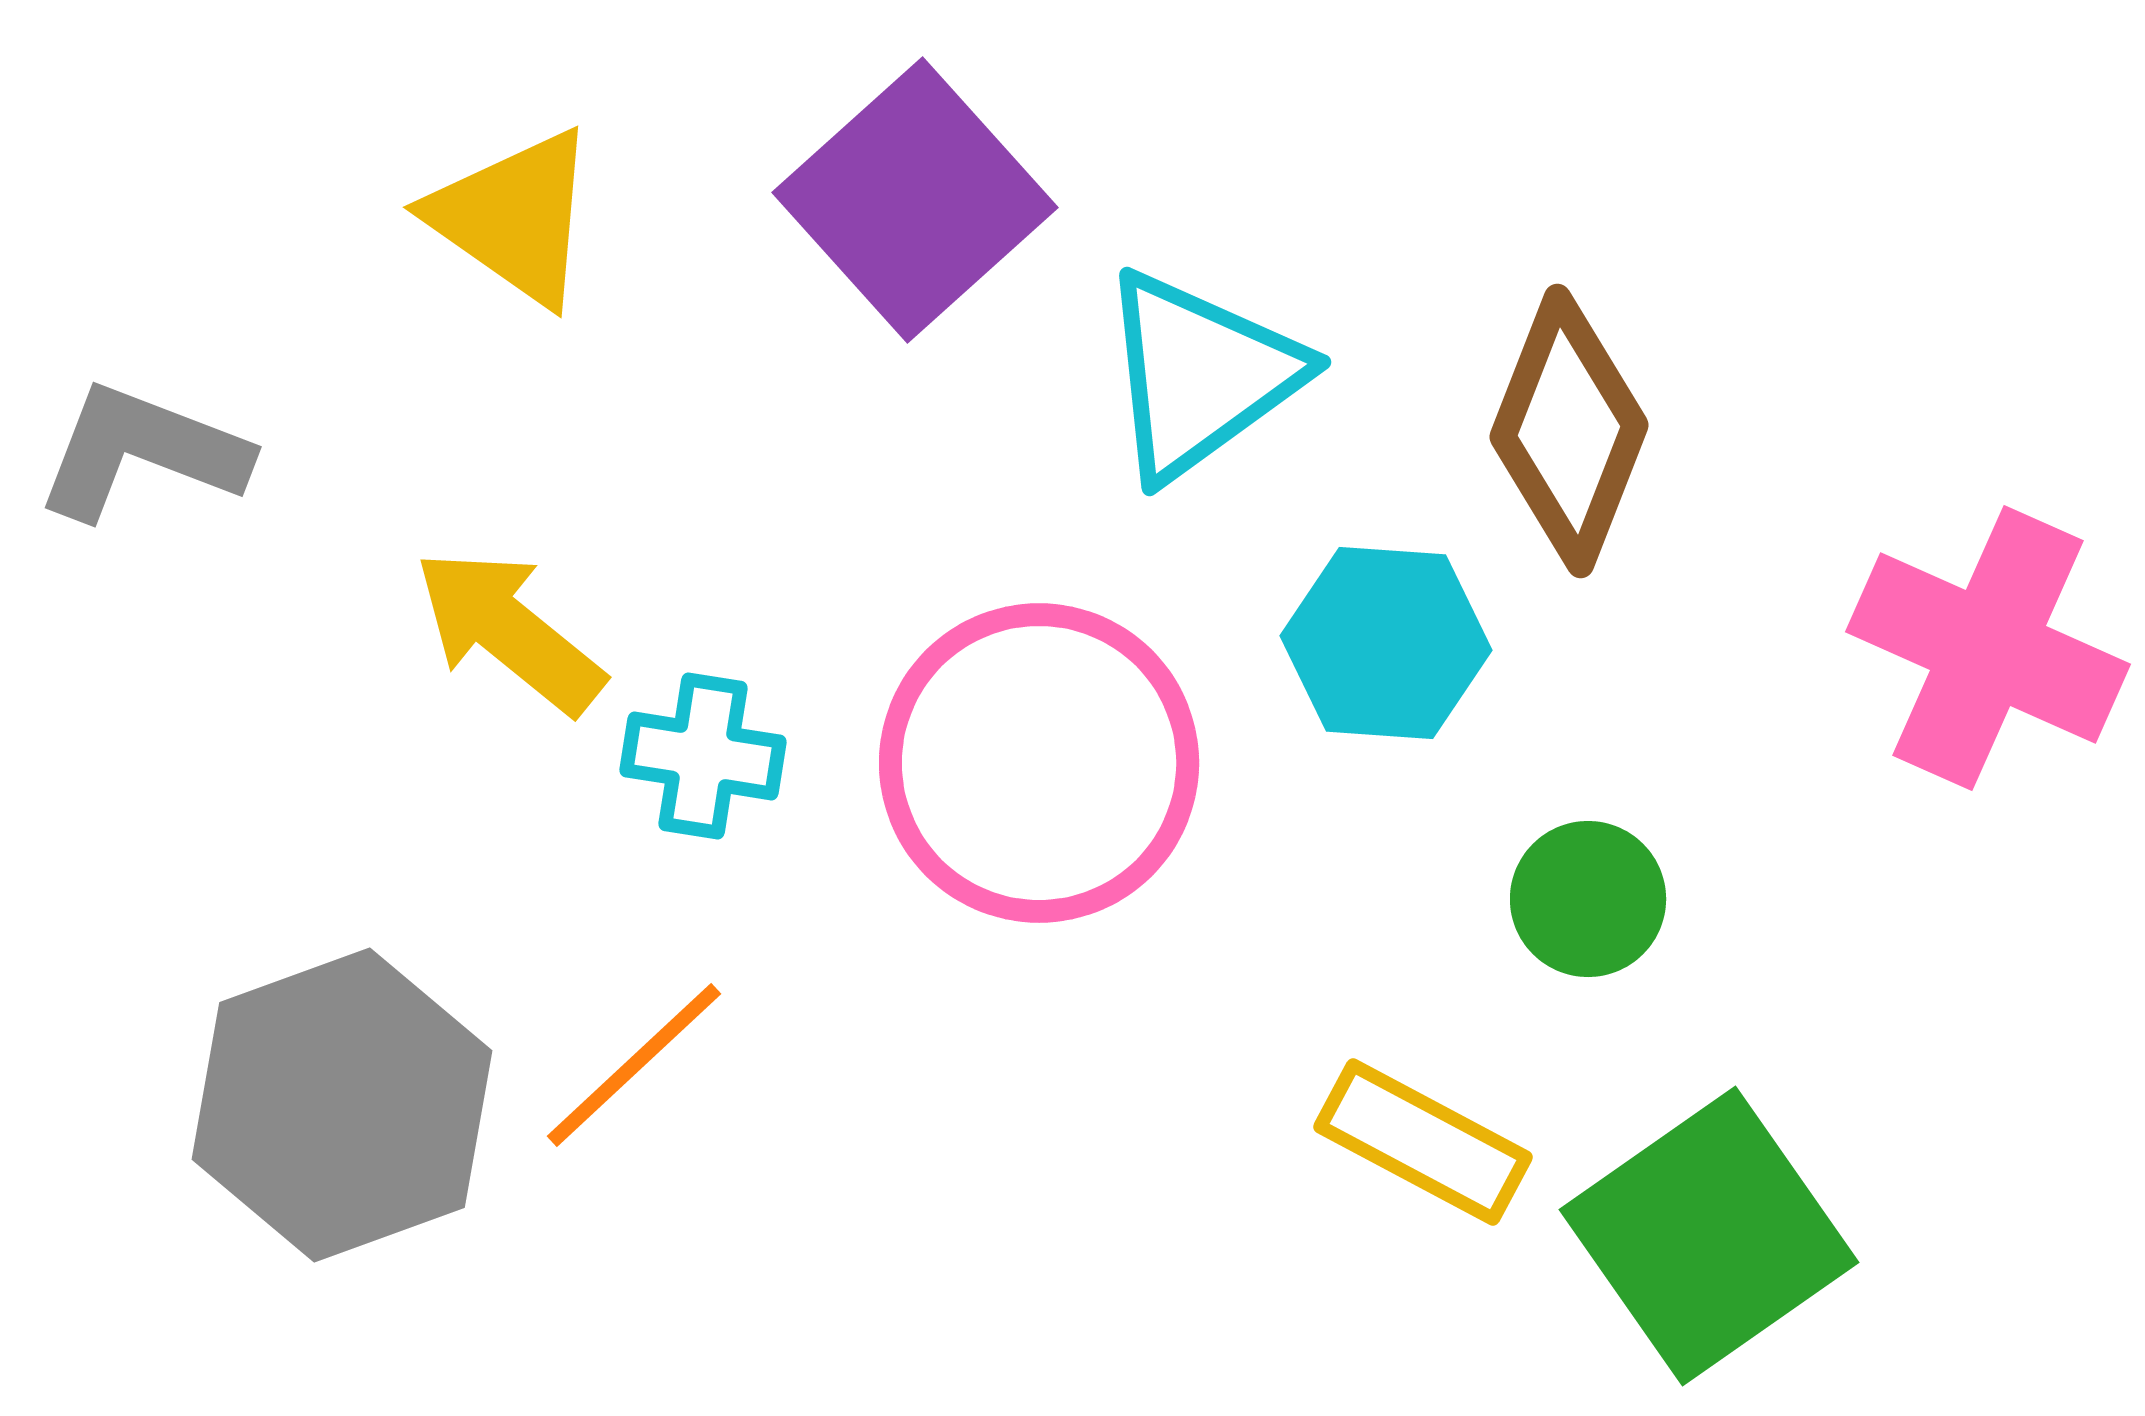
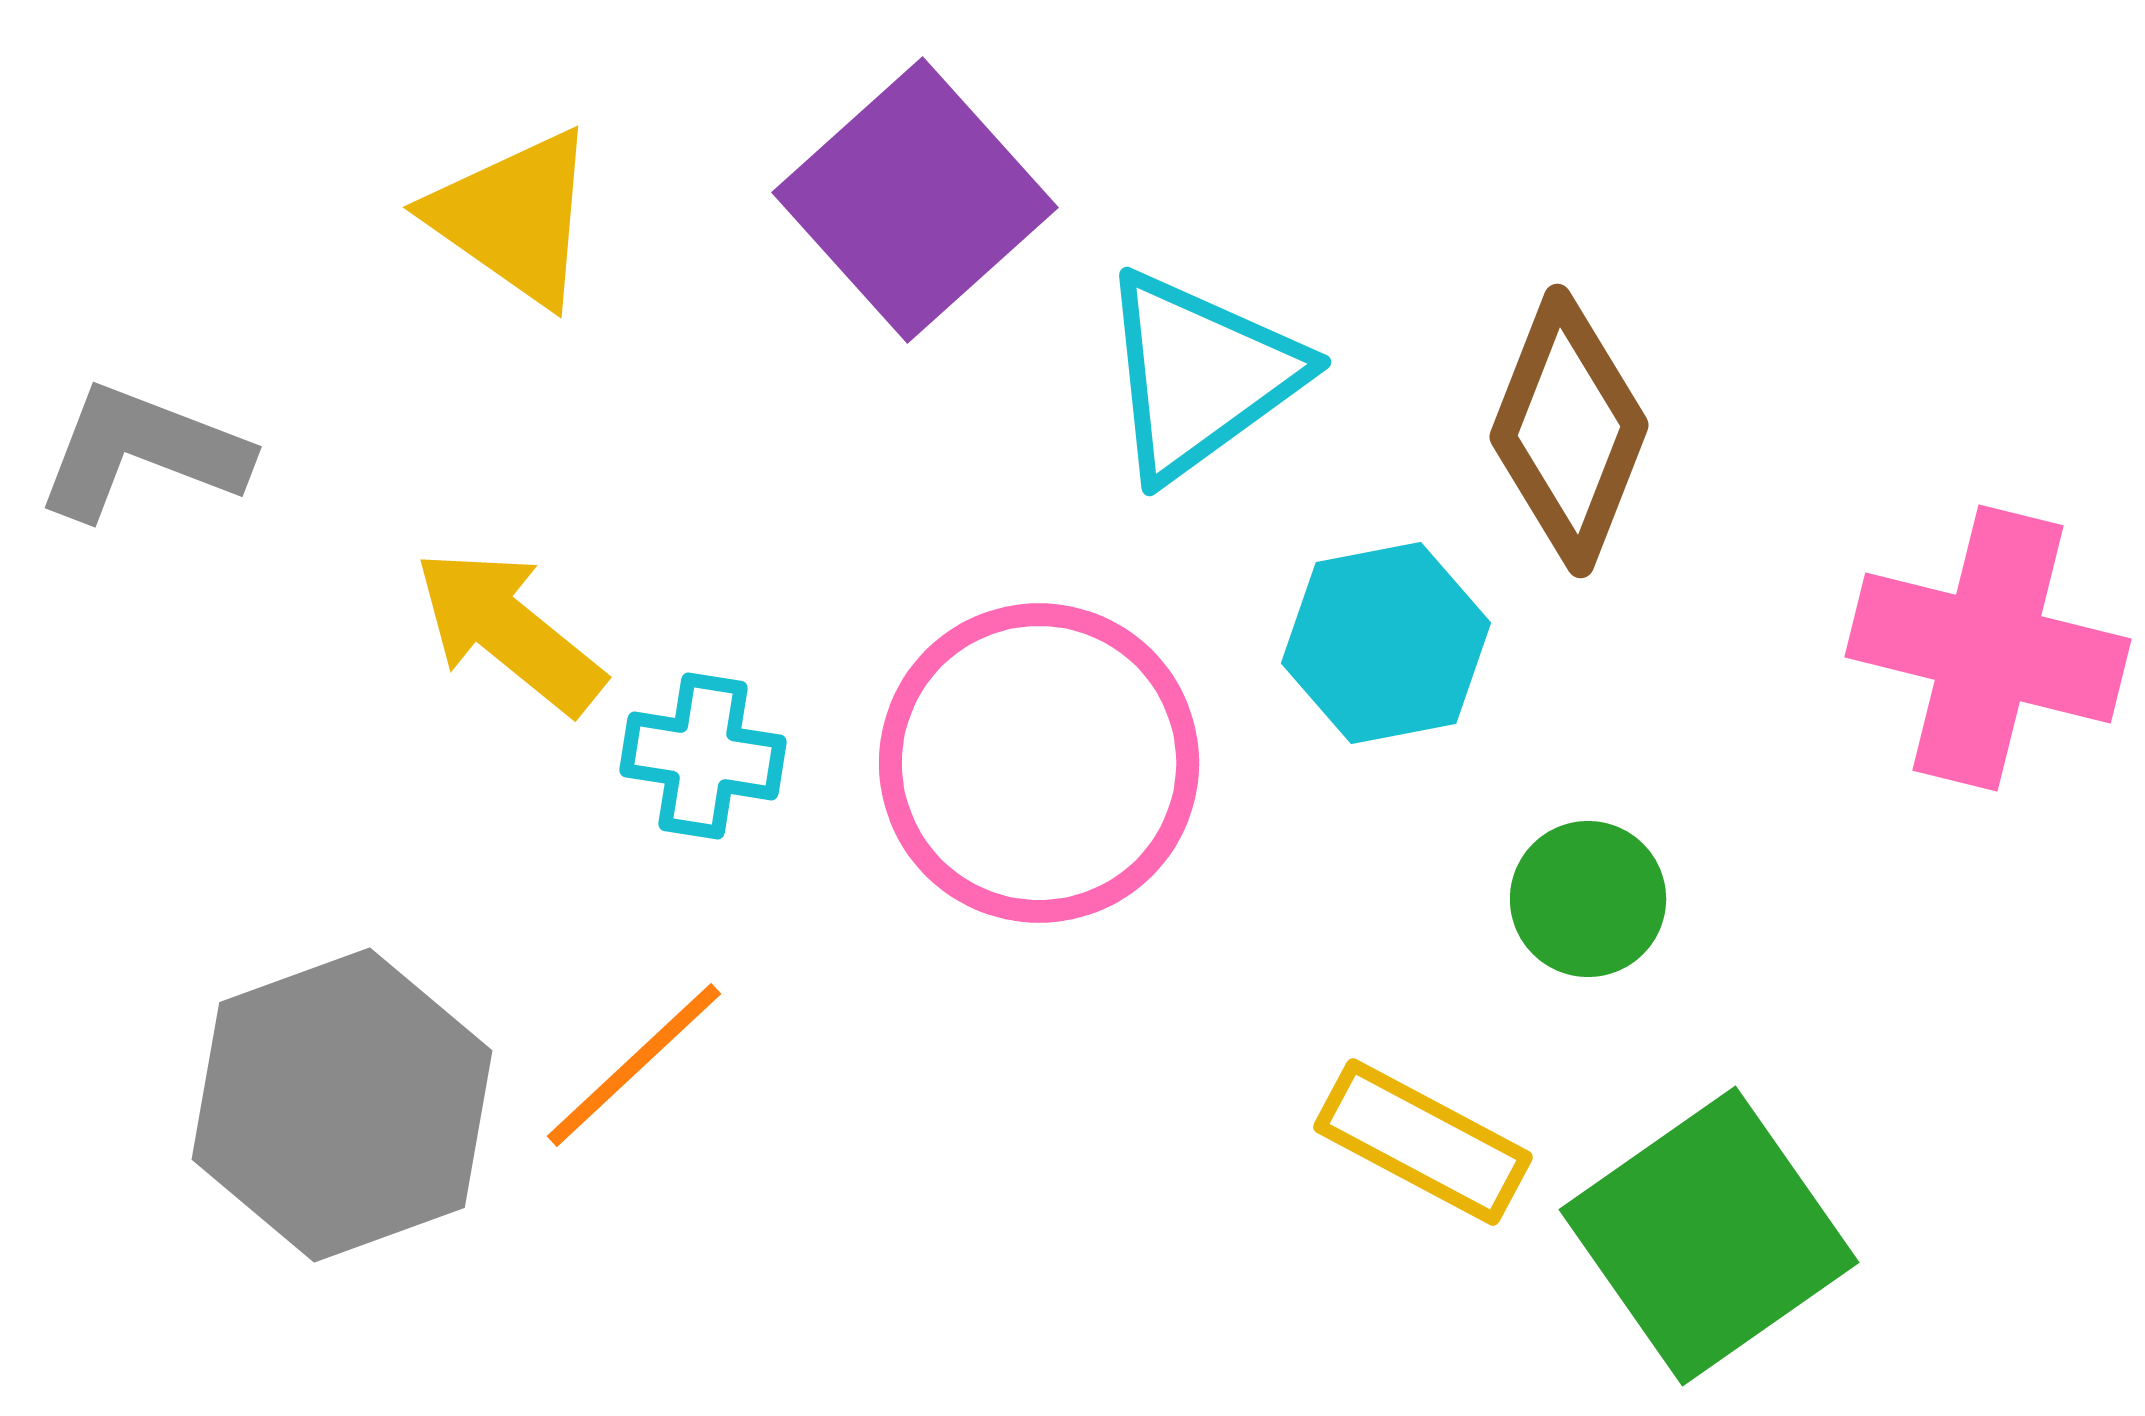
cyan hexagon: rotated 15 degrees counterclockwise
pink cross: rotated 10 degrees counterclockwise
